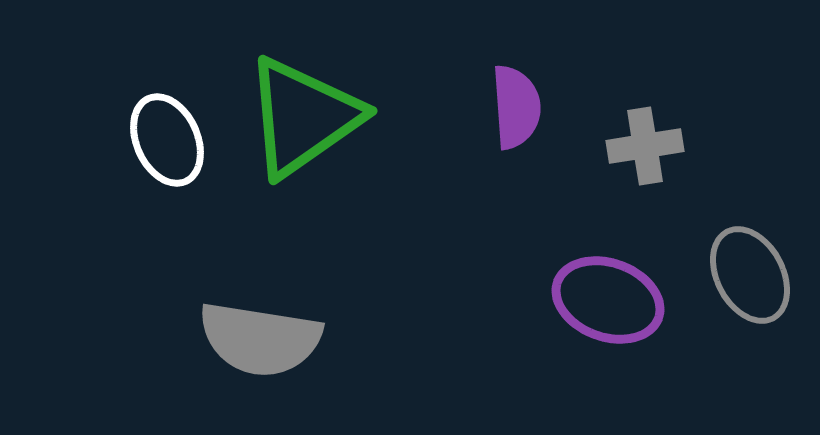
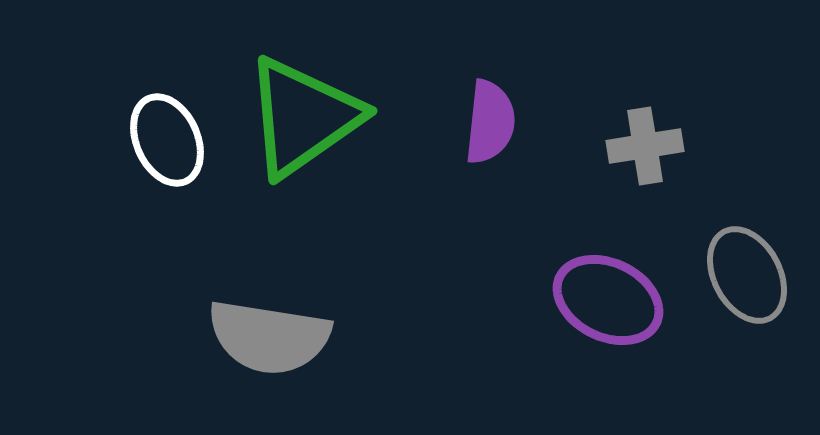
purple semicircle: moved 26 px left, 15 px down; rotated 10 degrees clockwise
gray ellipse: moved 3 px left
purple ellipse: rotated 6 degrees clockwise
gray semicircle: moved 9 px right, 2 px up
